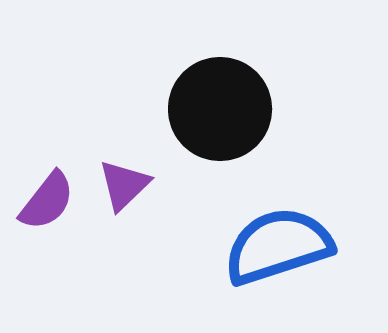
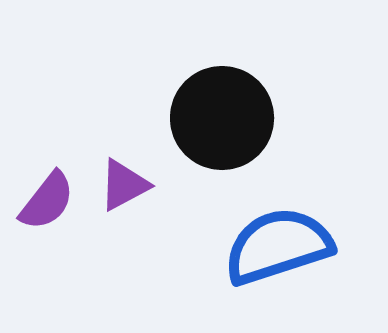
black circle: moved 2 px right, 9 px down
purple triangle: rotated 16 degrees clockwise
